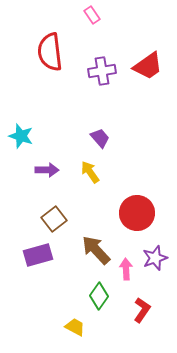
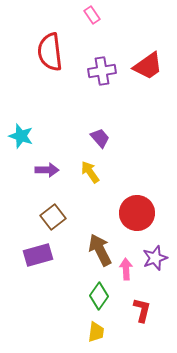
brown square: moved 1 px left, 2 px up
brown arrow: moved 4 px right; rotated 16 degrees clockwise
red L-shape: rotated 20 degrees counterclockwise
yellow trapezoid: moved 21 px right, 5 px down; rotated 70 degrees clockwise
